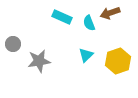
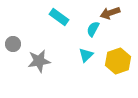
cyan rectangle: moved 3 px left; rotated 12 degrees clockwise
cyan semicircle: moved 4 px right, 6 px down; rotated 49 degrees clockwise
